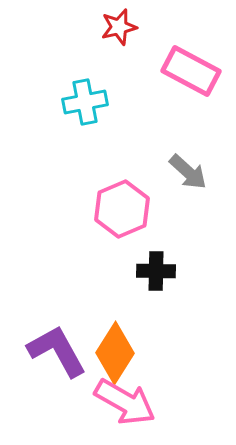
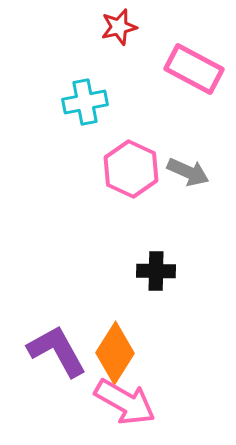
pink rectangle: moved 3 px right, 2 px up
gray arrow: rotated 18 degrees counterclockwise
pink hexagon: moved 9 px right, 40 px up; rotated 12 degrees counterclockwise
